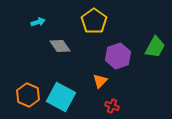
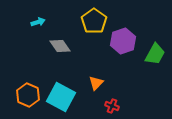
green trapezoid: moved 7 px down
purple hexagon: moved 5 px right, 15 px up
orange triangle: moved 4 px left, 2 px down
